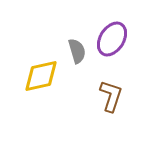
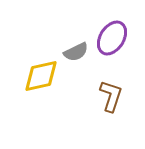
purple ellipse: moved 1 px up
gray semicircle: moved 1 px left, 1 px down; rotated 80 degrees clockwise
